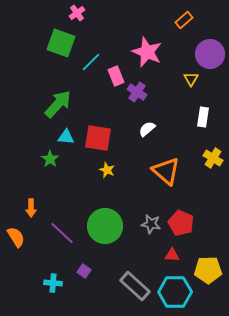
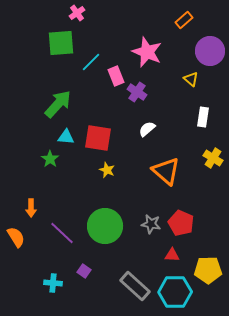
green square: rotated 24 degrees counterclockwise
purple circle: moved 3 px up
yellow triangle: rotated 21 degrees counterclockwise
